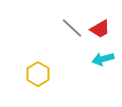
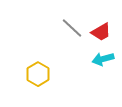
red trapezoid: moved 1 px right, 3 px down
